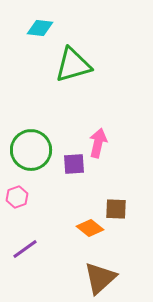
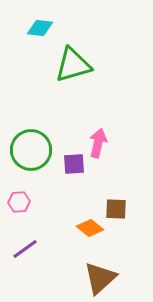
pink hexagon: moved 2 px right, 5 px down; rotated 15 degrees clockwise
